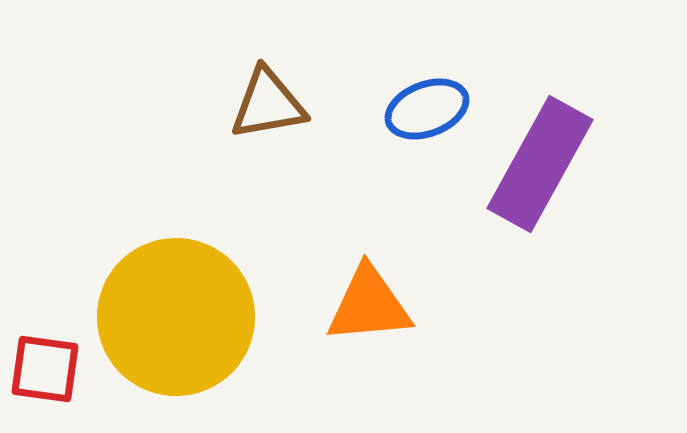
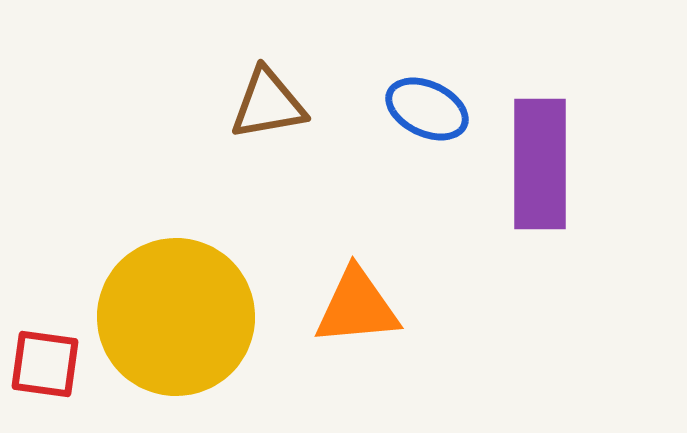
blue ellipse: rotated 46 degrees clockwise
purple rectangle: rotated 29 degrees counterclockwise
orange triangle: moved 12 px left, 2 px down
red square: moved 5 px up
